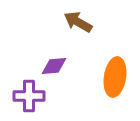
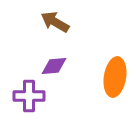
brown arrow: moved 23 px left
